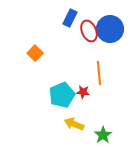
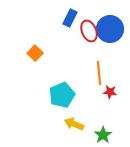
red star: moved 27 px right
